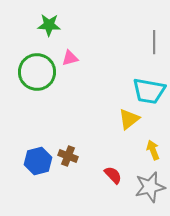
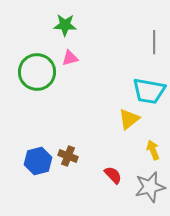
green star: moved 16 px right
